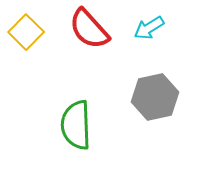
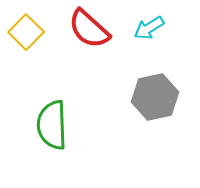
red semicircle: rotated 6 degrees counterclockwise
green semicircle: moved 24 px left
